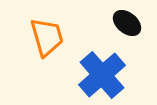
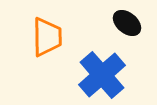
orange trapezoid: rotated 15 degrees clockwise
